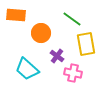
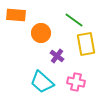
green line: moved 2 px right, 1 px down
cyan trapezoid: moved 15 px right, 13 px down
pink cross: moved 3 px right, 9 px down
